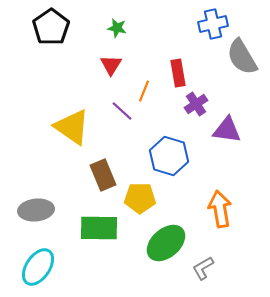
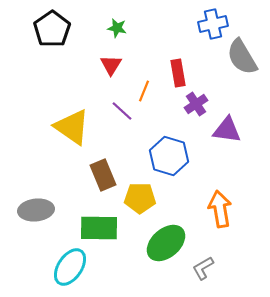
black pentagon: moved 1 px right, 2 px down
cyan ellipse: moved 32 px right
